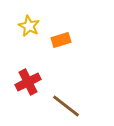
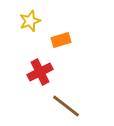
yellow star: moved 1 px right, 5 px up; rotated 25 degrees clockwise
red cross: moved 12 px right, 10 px up
